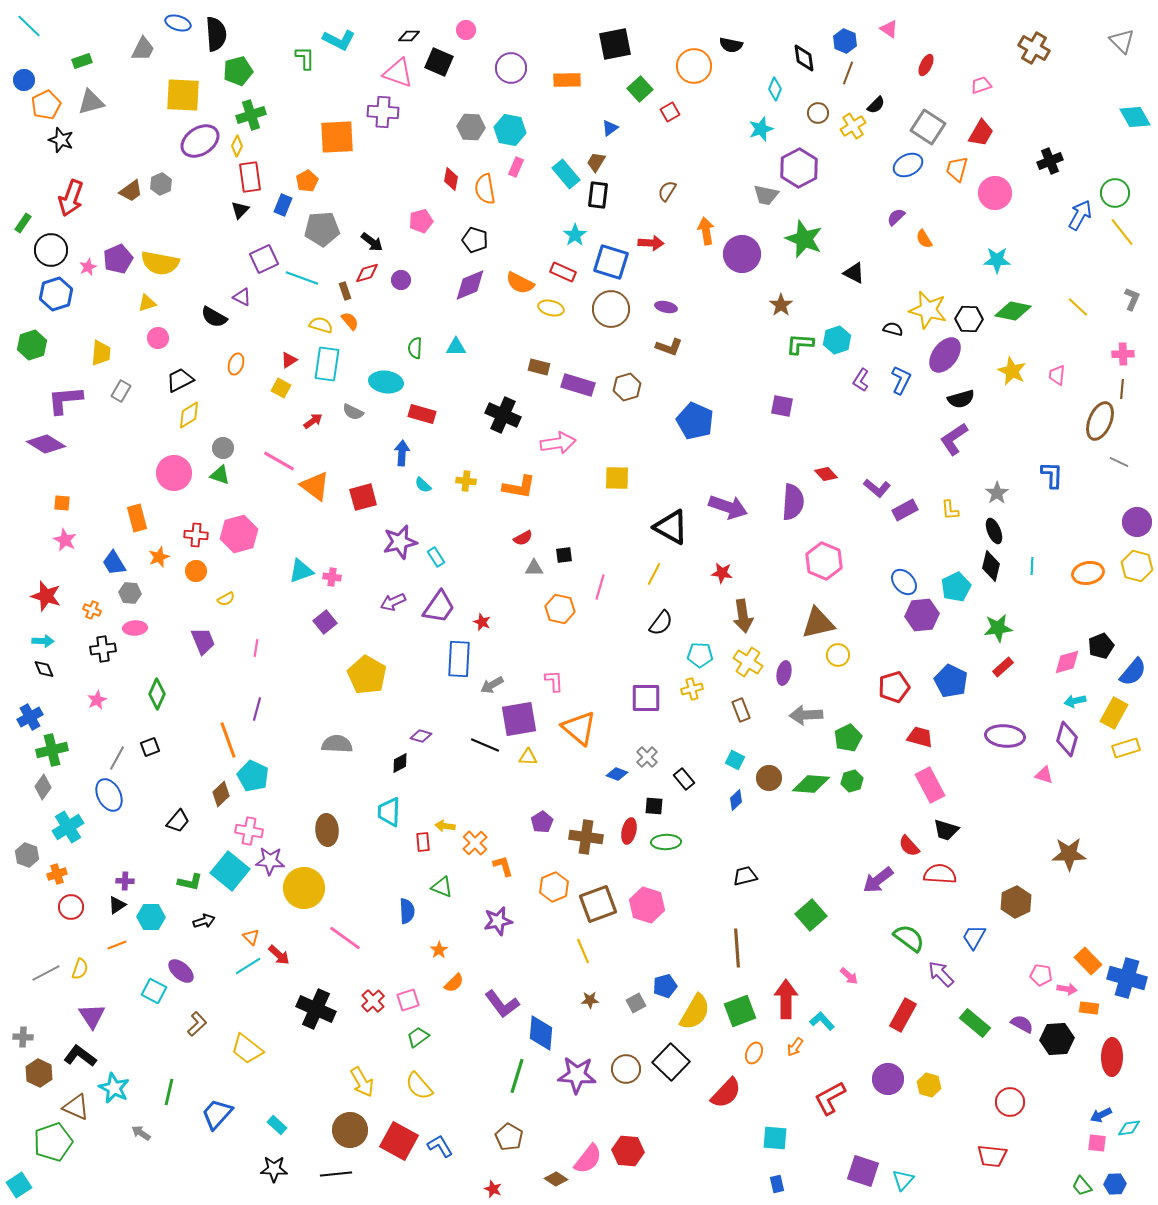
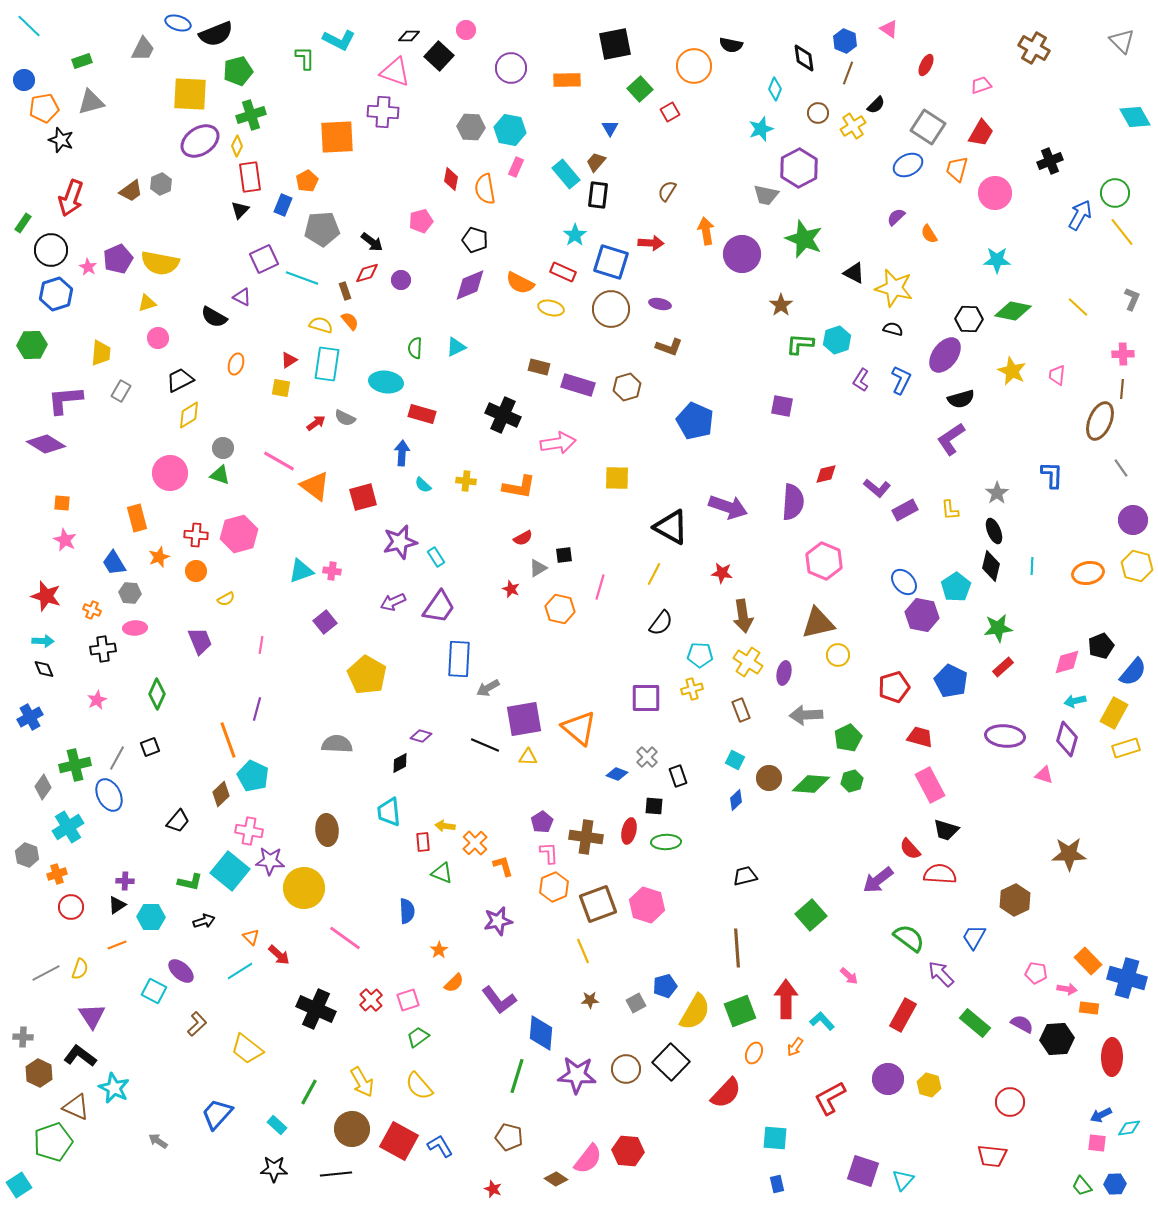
black semicircle at (216, 34): rotated 72 degrees clockwise
black square at (439, 62): moved 6 px up; rotated 20 degrees clockwise
pink triangle at (398, 73): moved 3 px left, 1 px up
yellow square at (183, 95): moved 7 px right, 1 px up
orange pentagon at (46, 105): moved 2 px left, 3 px down; rotated 16 degrees clockwise
blue triangle at (610, 128): rotated 24 degrees counterclockwise
brown trapezoid at (596, 162): rotated 10 degrees clockwise
orange semicircle at (924, 239): moved 5 px right, 5 px up
pink star at (88, 267): rotated 18 degrees counterclockwise
purple ellipse at (666, 307): moved 6 px left, 3 px up
yellow star at (928, 310): moved 34 px left, 22 px up
green hexagon at (32, 345): rotated 16 degrees clockwise
cyan triangle at (456, 347): rotated 25 degrees counterclockwise
yellow square at (281, 388): rotated 18 degrees counterclockwise
gray semicircle at (353, 412): moved 8 px left, 6 px down
red arrow at (313, 421): moved 3 px right, 2 px down
purple L-shape at (954, 439): moved 3 px left
gray line at (1119, 462): moved 2 px right, 6 px down; rotated 30 degrees clockwise
pink circle at (174, 473): moved 4 px left
red diamond at (826, 474): rotated 60 degrees counterclockwise
purple circle at (1137, 522): moved 4 px left, 2 px up
gray triangle at (534, 568): moved 4 px right; rotated 30 degrees counterclockwise
pink cross at (332, 577): moved 6 px up
cyan pentagon at (956, 587): rotated 8 degrees counterclockwise
purple hexagon at (922, 615): rotated 16 degrees clockwise
red star at (482, 622): moved 29 px right, 33 px up
purple trapezoid at (203, 641): moved 3 px left
pink line at (256, 648): moved 5 px right, 3 px up
pink L-shape at (554, 681): moved 5 px left, 172 px down
gray arrow at (492, 685): moved 4 px left, 3 px down
purple square at (519, 719): moved 5 px right
green cross at (52, 750): moved 23 px right, 15 px down
black rectangle at (684, 779): moved 6 px left, 3 px up; rotated 20 degrees clockwise
cyan trapezoid at (389, 812): rotated 8 degrees counterclockwise
red semicircle at (909, 846): moved 1 px right, 3 px down
green triangle at (442, 887): moved 14 px up
brown hexagon at (1016, 902): moved 1 px left, 2 px up
cyan line at (248, 966): moved 8 px left, 5 px down
pink pentagon at (1041, 975): moved 5 px left, 2 px up
red cross at (373, 1001): moved 2 px left, 1 px up
purple L-shape at (502, 1004): moved 3 px left, 4 px up
green line at (169, 1092): moved 140 px right; rotated 16 degrees clockwise
brown circle at (350, 1130): moved 2 px right, 1 px up
gray arrow at (141, 1133): moved 17 px right, 8 px down
brown pentagon at (509, 1137): rotated 16 degrees counterclockwise
